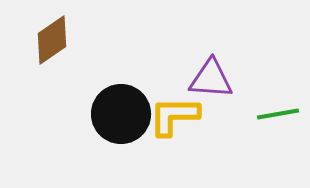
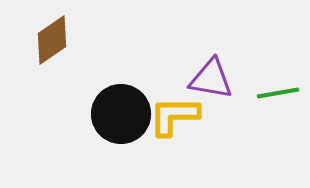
purple triangle: rotated 6 degrees clockwise
green line: moved 21 px up
